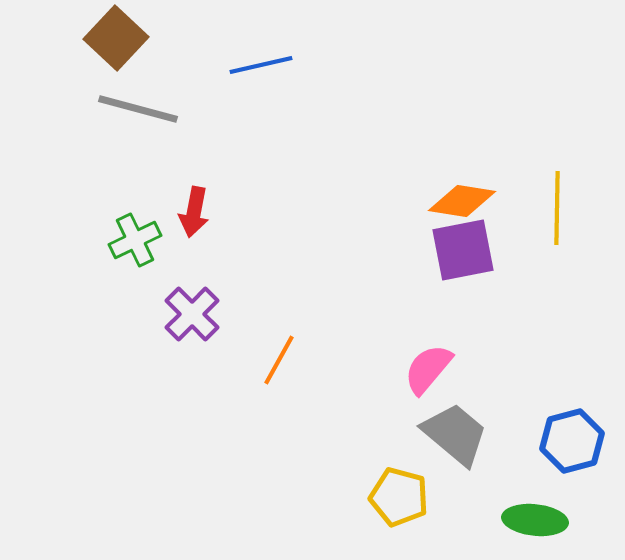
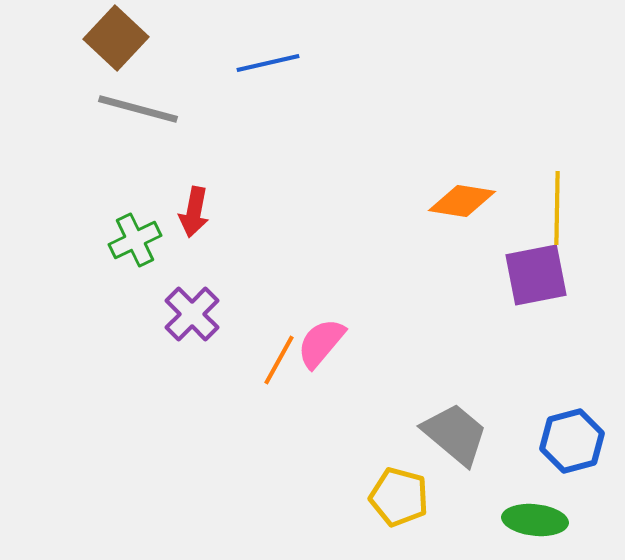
blue line: moved 7 px right, 2 px up
purple square: moved 73 px right, 25 px down
pink semicircle: moved 107 px left, 26 px up
